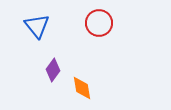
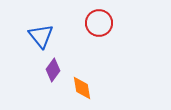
blue triangle: moved 4 px right, 10 px down
